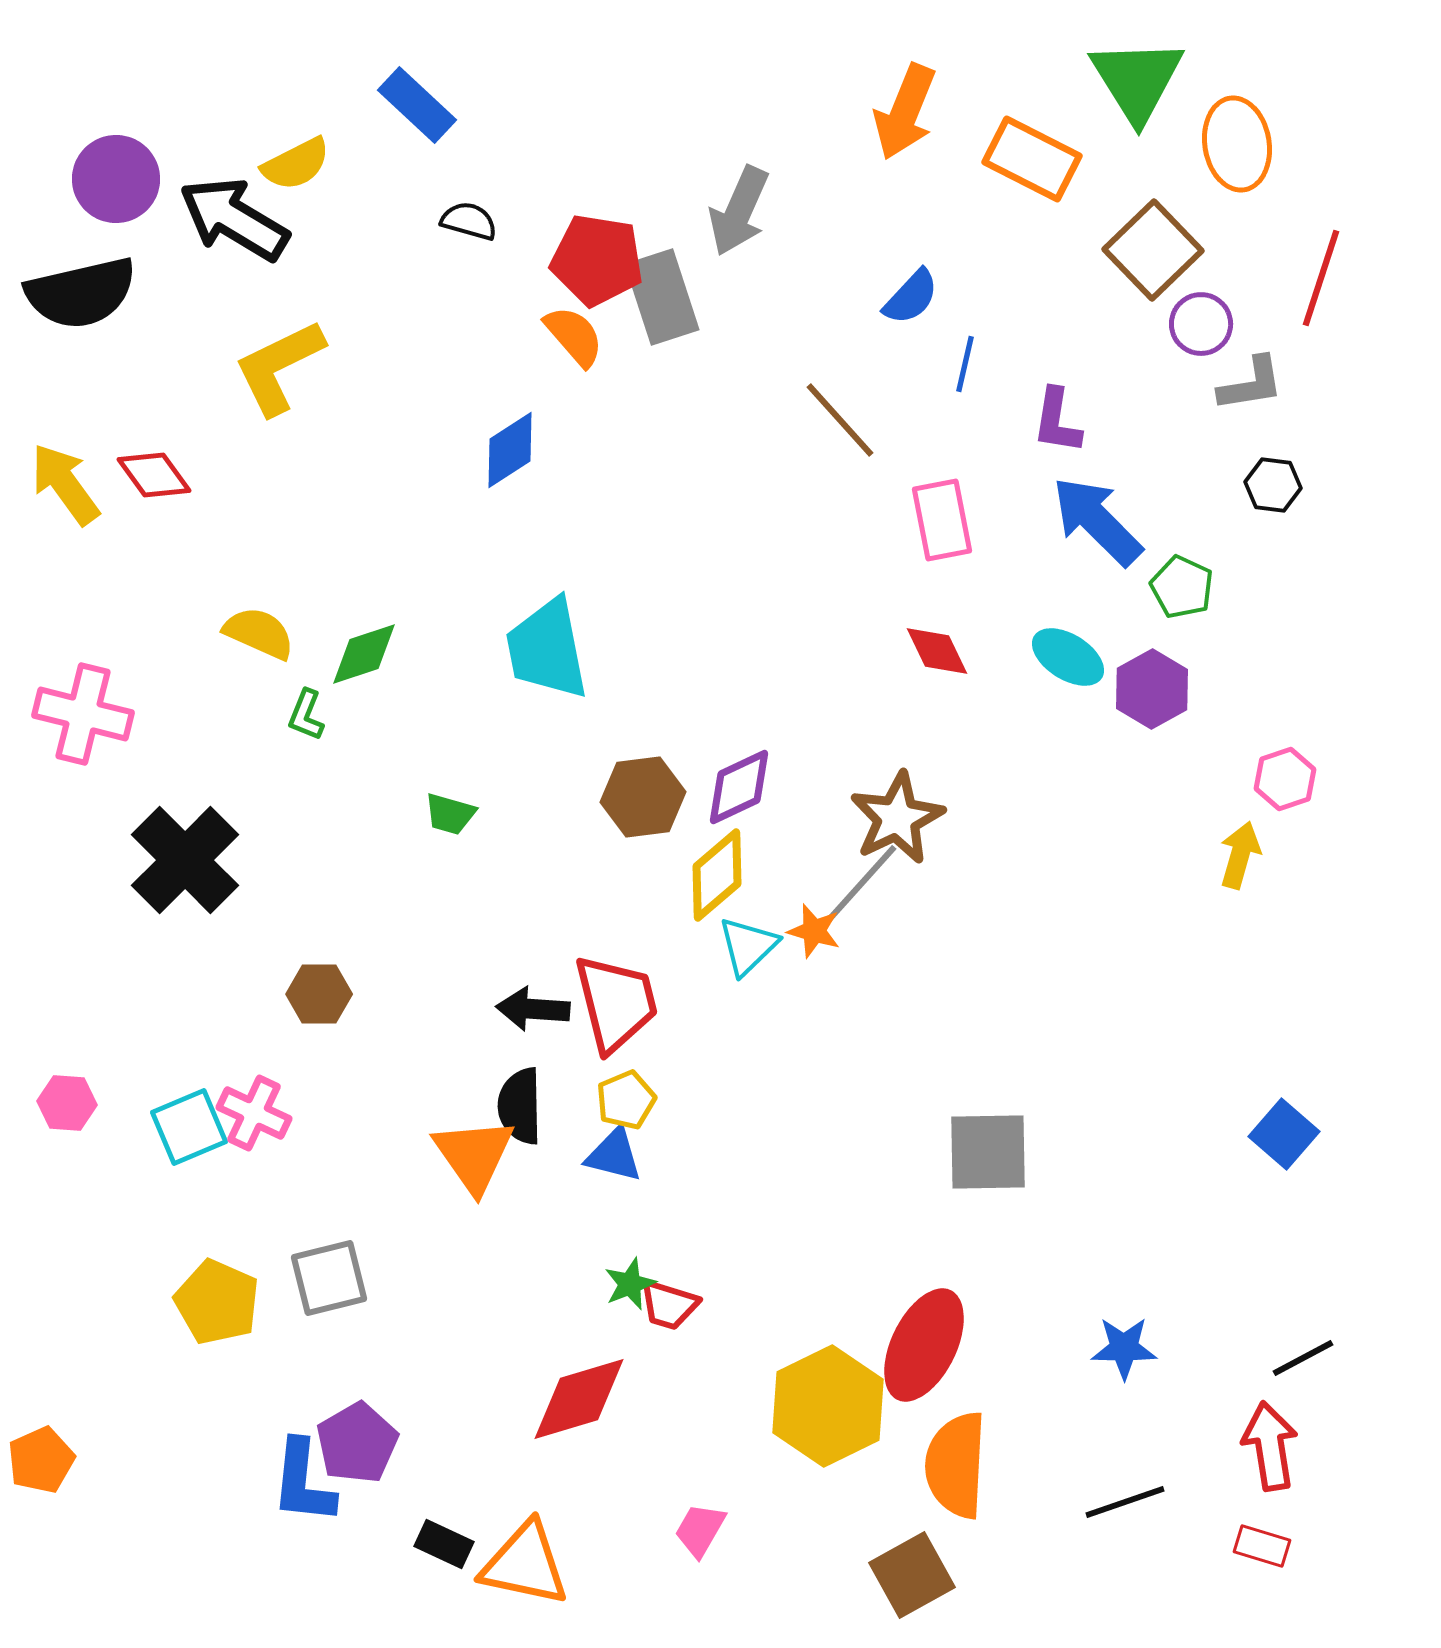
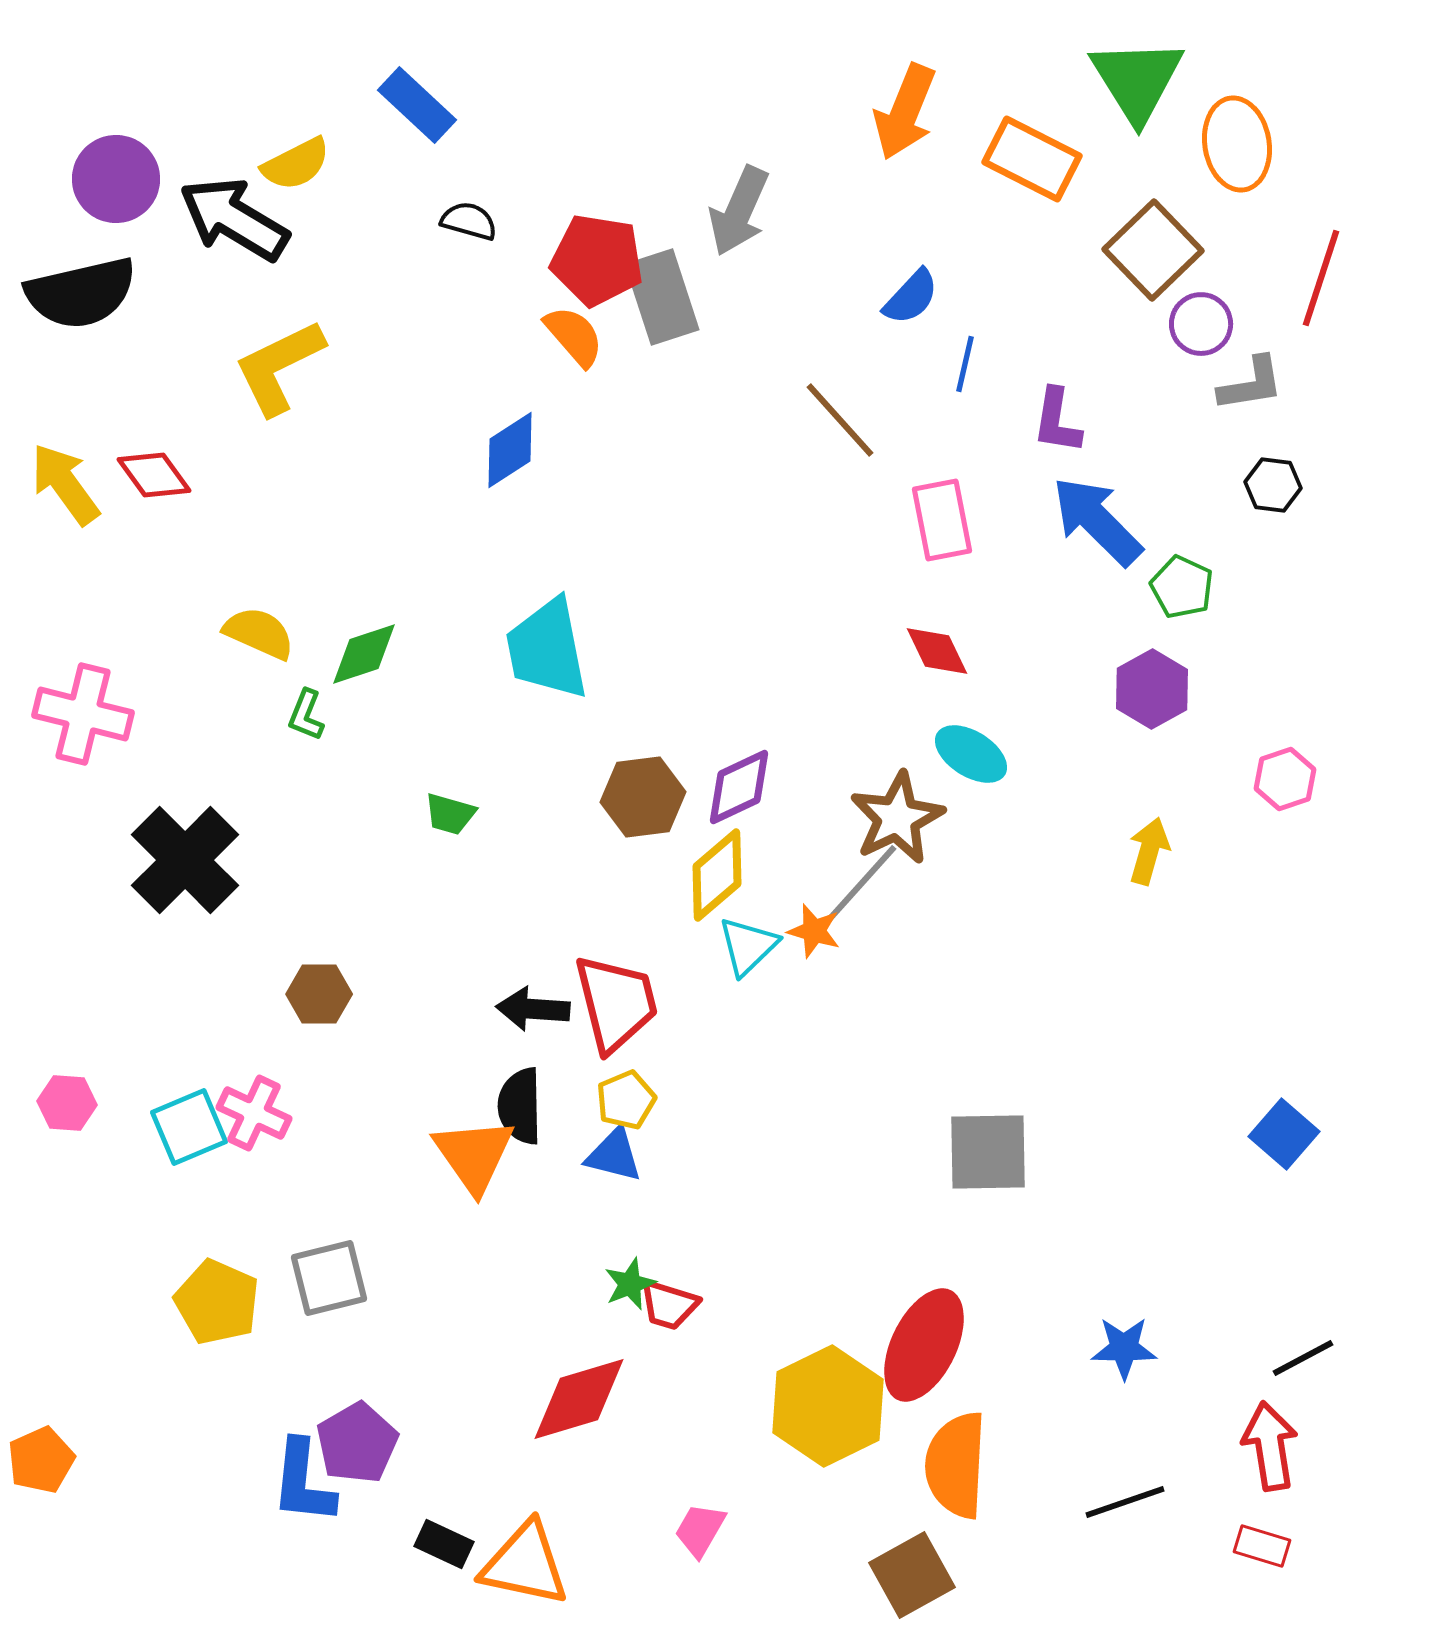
cyan ellipse at (1068, 657): moved 97 px left, 97 px down
yellow arrow at (1240, 855): moved 91 px left, 4 px up
